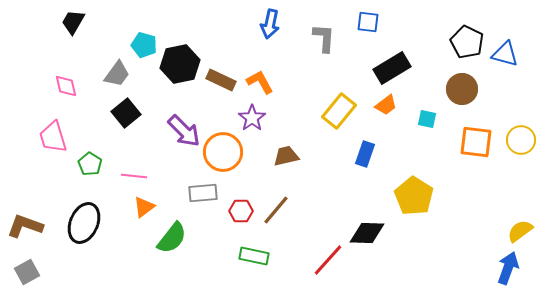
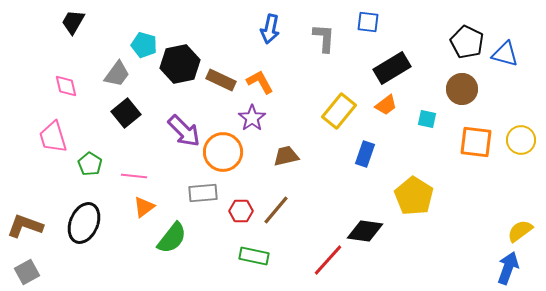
blue arrow at (270, 24): moved 5 px down
black diamond at (367, 233): moved 2 px left, 2 px up; rotated 6 degrees clockwise
